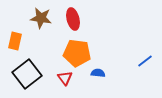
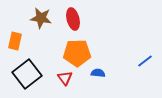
orange pentagon: rotated 8 degrees counterclockwise
